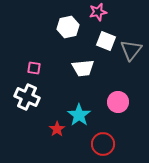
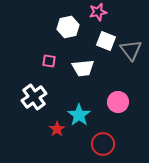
gray triangle: rotated 15 degrees counterclockwise
pink square: moved 15 px right, 7 px up
white cross: moved 7 px right; rotated 30 degrees clockwise
